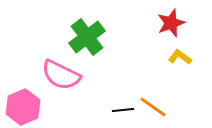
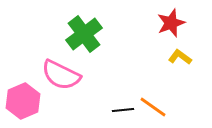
green cross: moved 3 px left, 3 px up
pink hexagon: moved 6 px up
